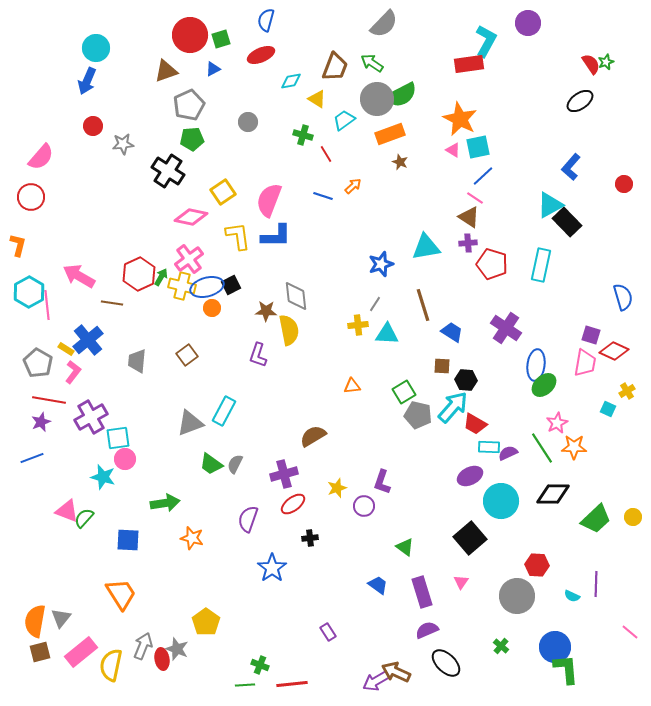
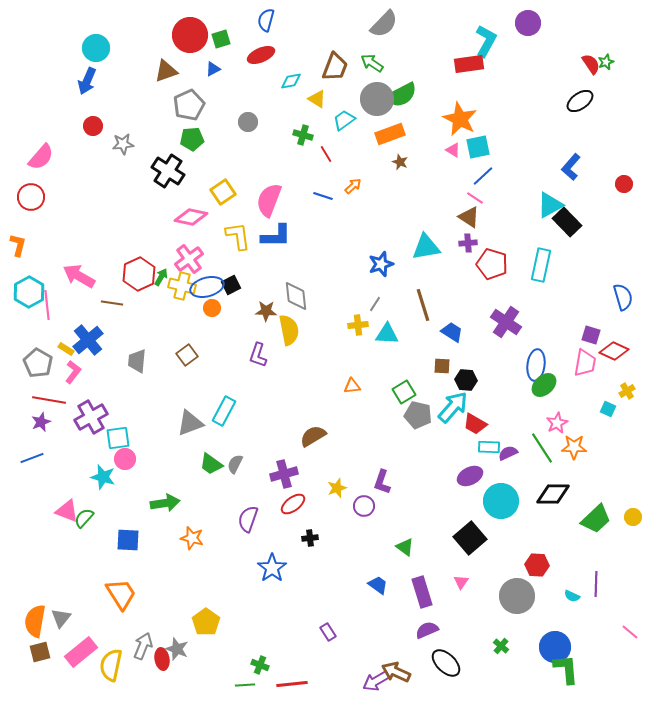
purple cross at (506, 328): moved 6 px up
